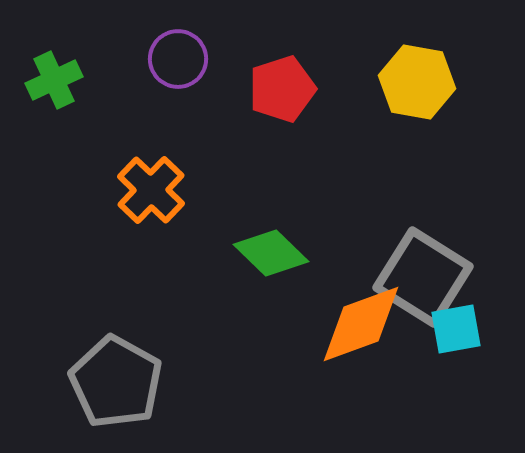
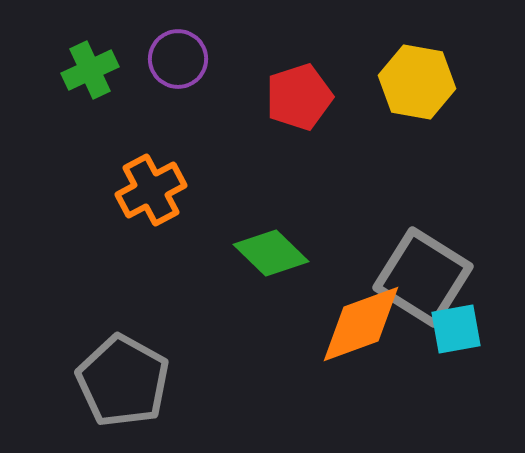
green cross: moved 36 px right, 10 px up
red pentagon: moved 17 px right, 8 px down
orange cross: rotated 18 degrees clockwise
gray pentagon: moved 7 px right, 1 px up
